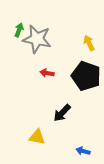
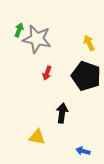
red arrow: rotated 80 degrees counterclockwise
black arrow: rotated 144 degrees clockwise
